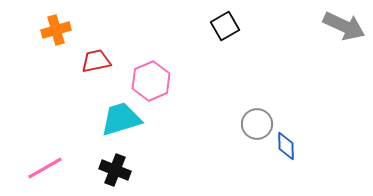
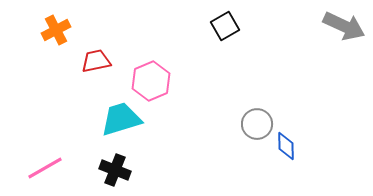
orange cross: rotated 12 degrees counterclockwise
